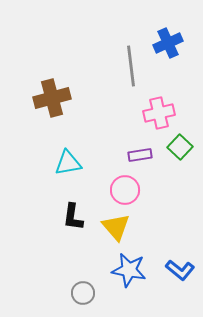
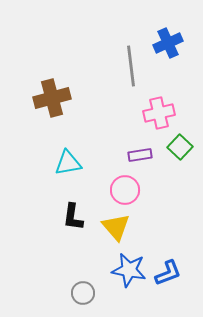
blue L-shape: moved 12 px left, 3 px down; rotated 60 degrees counterclockwise
